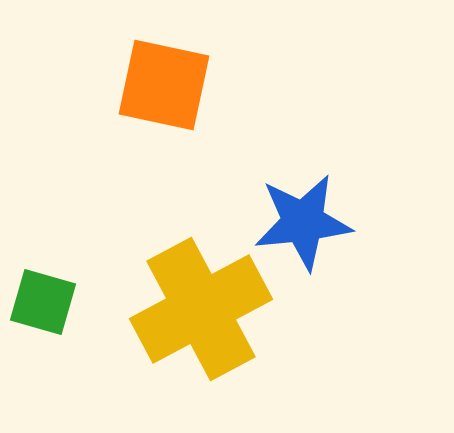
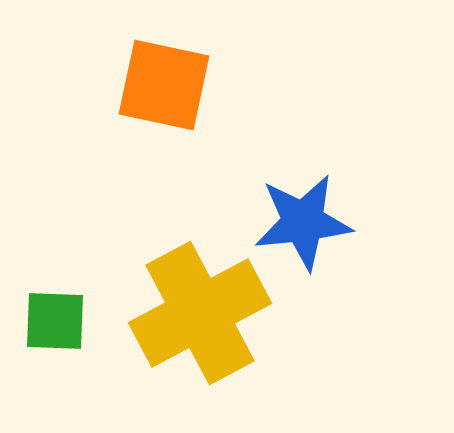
green square: moved 12 px right, 19 px down; rotated 14 degrees counterclockwise
yellow cross: moved 1 px left, 4 px down
